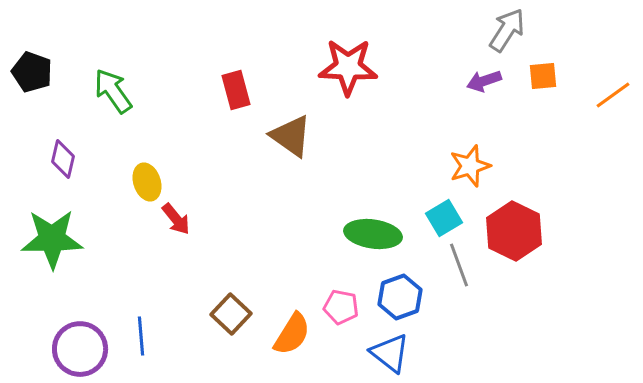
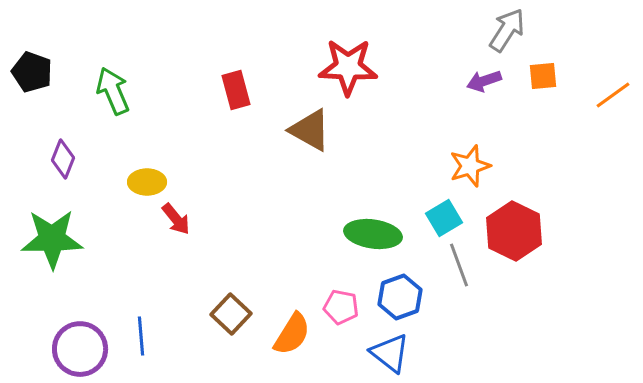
green arrow: rotated 12 degrees clockwise
brown triangle: moved 19 px right, 6 px up; rotated 6 degrees counterclockwise
purple diamond: rotated 9 degrees clockwise
yellow ellipse: rotated 72 degrees counterclockwise
